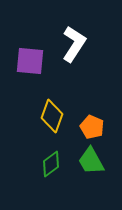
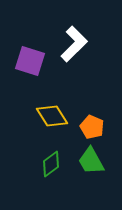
white L-shape: rotated 12 degrees clockwise
purple square: rotated 12 degrees clockwise
yellow diamond: rotated 52 degrees counterclockwise
